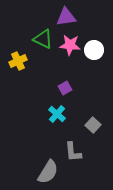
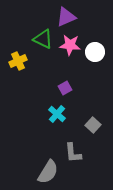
purple triangle: rotated 15 degrees counterclockwise
white circle: moved 1 px right, 2 px down
gray L-shape: moved 1 px down
